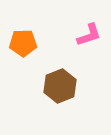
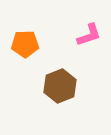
orange pentagon: moved 2 px right, 1 px down
